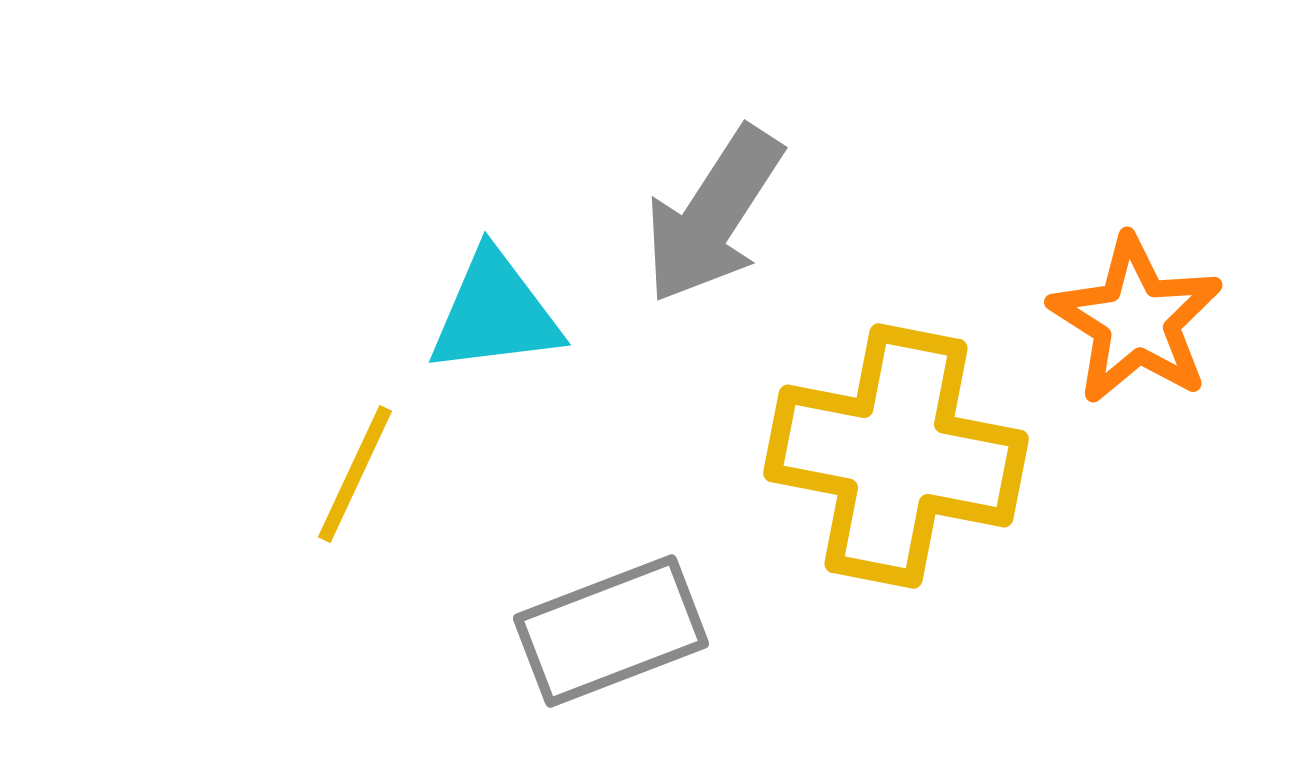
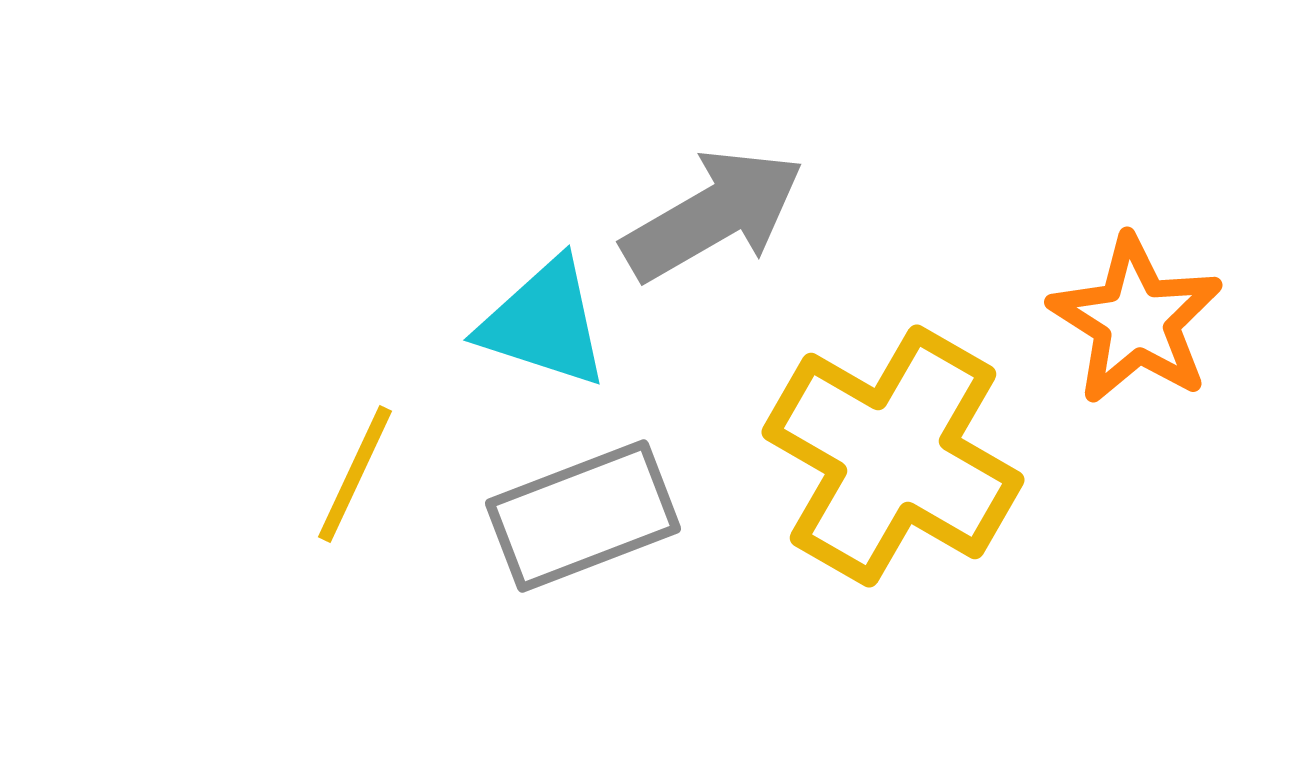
gray arrow: rotated 153 degrees counterclockwise
cyan triangle: moved 49 px right, 10 px down; rotated 25 degrees clockwise
yellow cross: moved 3 px left; rotated 19 degrees clockwise
gray rectangle: moved 28 px left, 115 px up
